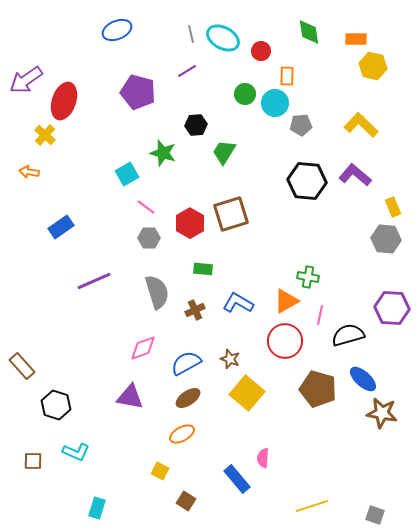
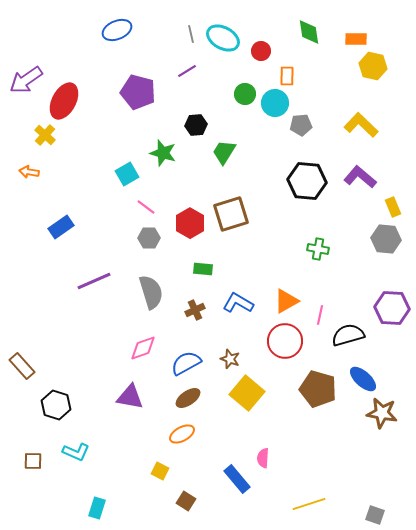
red ellipse at (64, 101): rotated 9 degrees clockwise
purple L-shape at (355, 175): moved 5 px right, 2 px down
green cross at (308, 277): moved 10 px right, 28 px up
gray semicircle at (157, 292): moved 6 px left
yellow line at (312, 506): moved 3 px left, 2 px up
